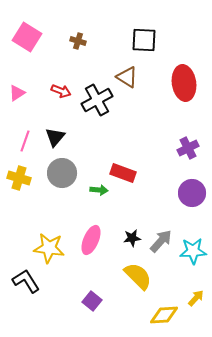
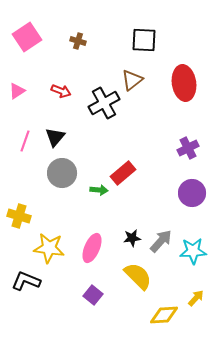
pink square: rotated 24 degrees clockwise
brown triangle: moved 5 px right, 3 px down; rotated 50 degrees clockwise
pink triangle: moved 2 px up
black cross: moved 7 px right, 3 px down
red rectangle: rotated 60 degrees counterclockwise
yellow cross: moved 38 px down
pink ellipse: moved 1 px right, 8 px down
black L-shape: rotated 36 degrees counterclockwise
purple square: moved 1 px right, 6 px up
